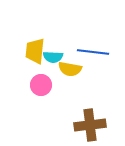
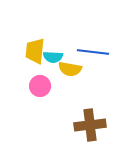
pink circle: moved 1 px left, 1 px down
